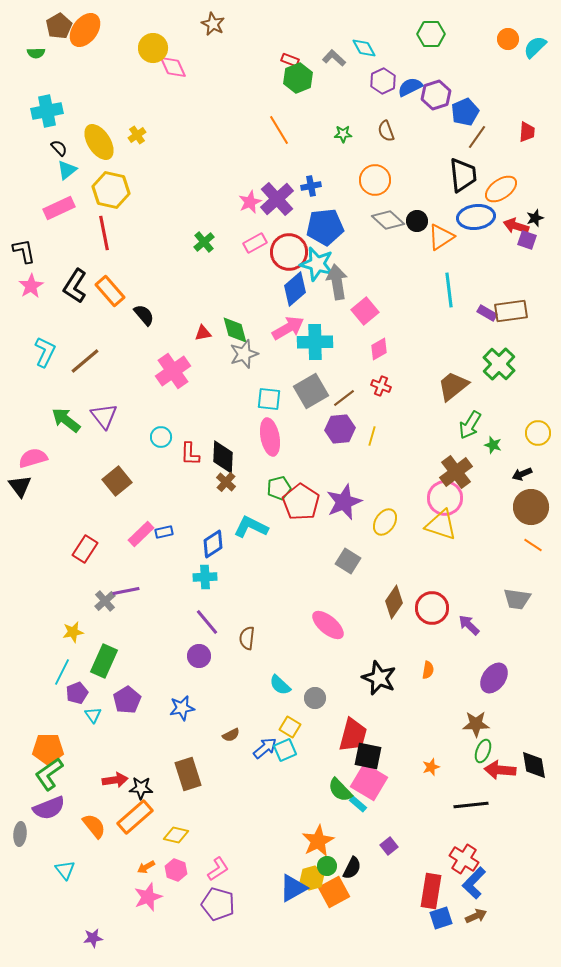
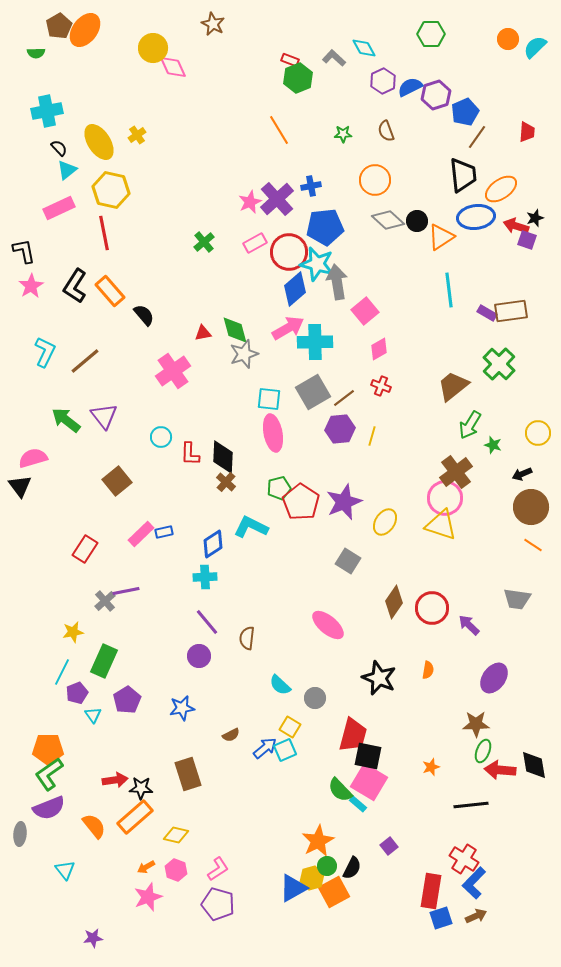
gray square at (311, 391): moved 2 px right, 1 px down
pink ellipse at (270, 437): moved 3 px right, 4 px up
